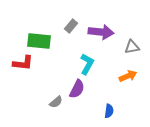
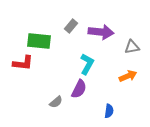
purple semicircle: moved 2 px right
